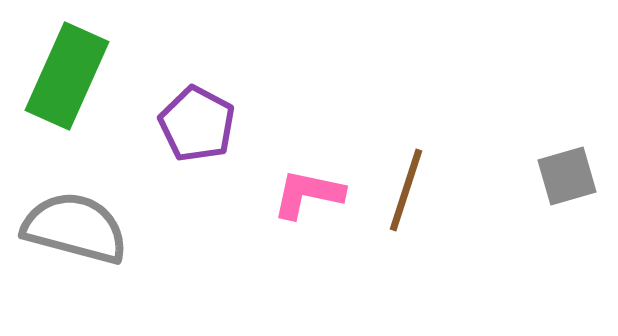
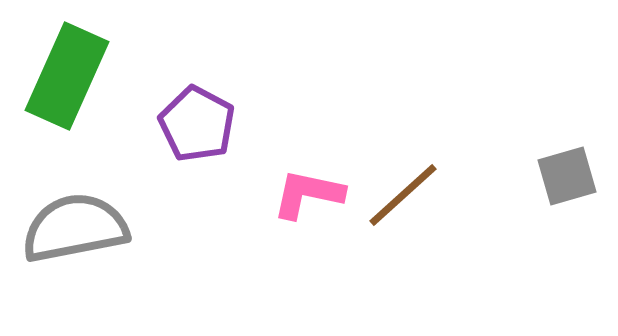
brown line: moved 3 px left, 5 px down; rotated 30 degrees clockwise
gray semicircle: rotated 26 degrees counterclockwise
